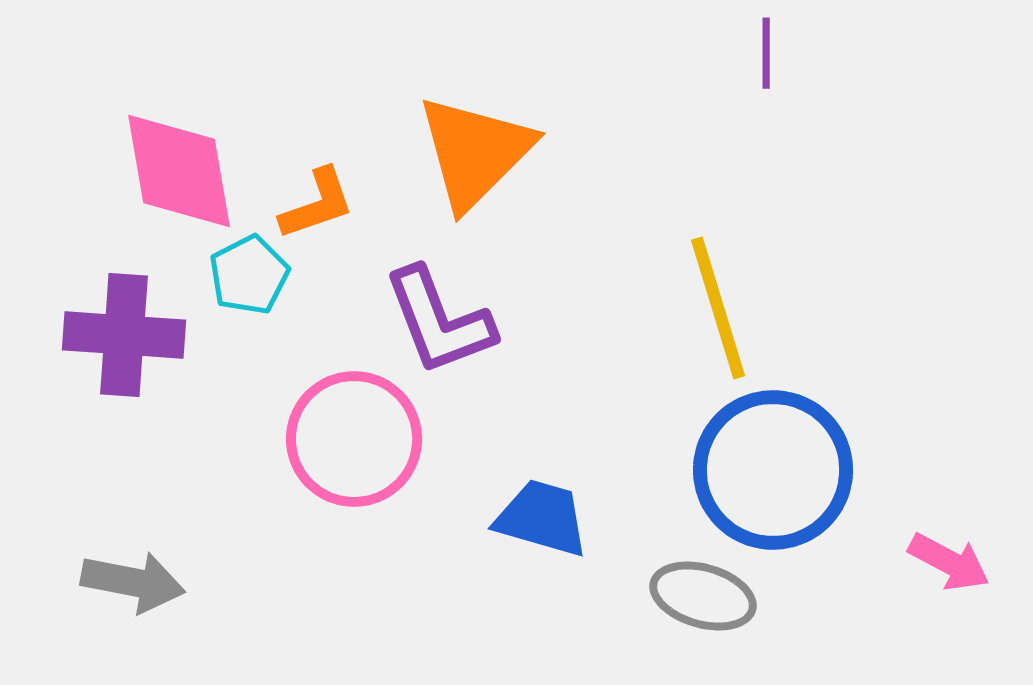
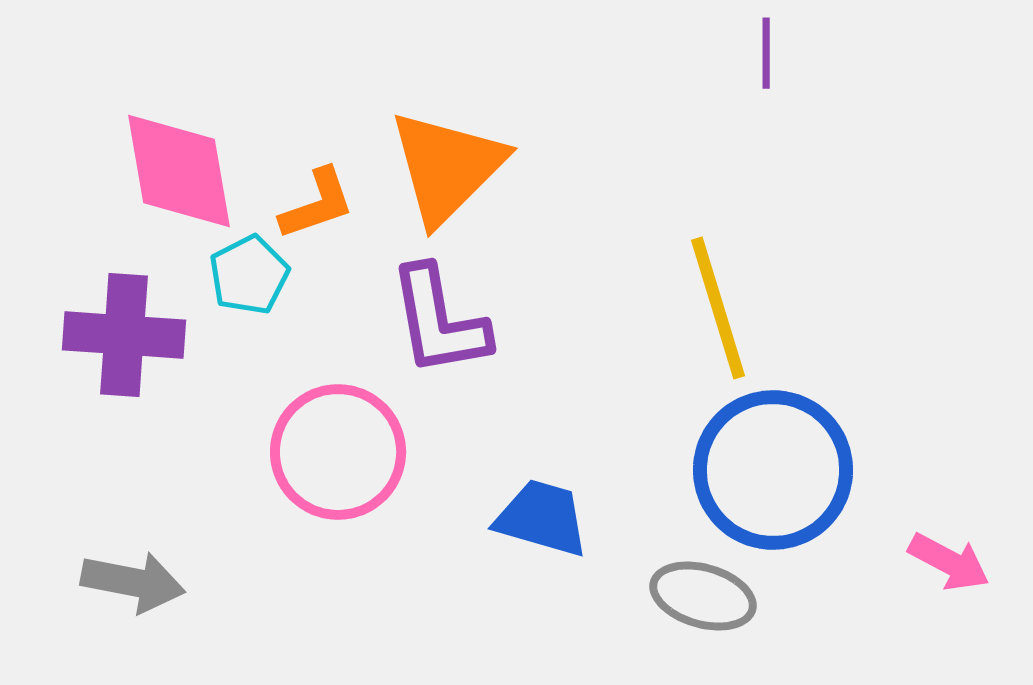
orange triangle: moved 28 px left, 15 px down
purple L-shape: rotated 11 degrees clockwise
pink circle: moved 16 px left, 13 px down
